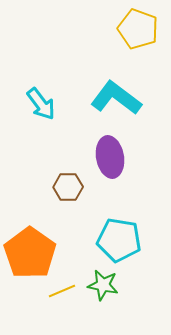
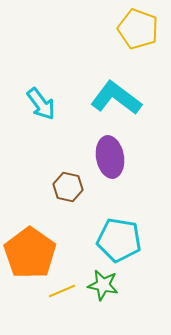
brown hexagon: rotated 12 degrees clockwise
